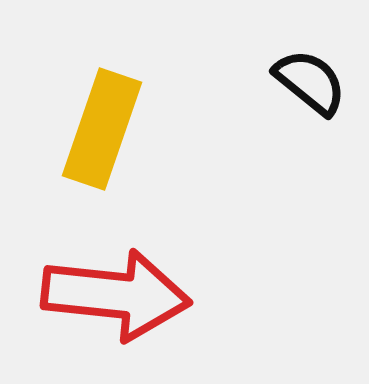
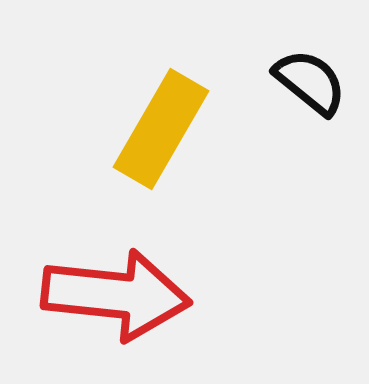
yellow rectangle: moved 59 px right; rotated 11 degrees clockwise
